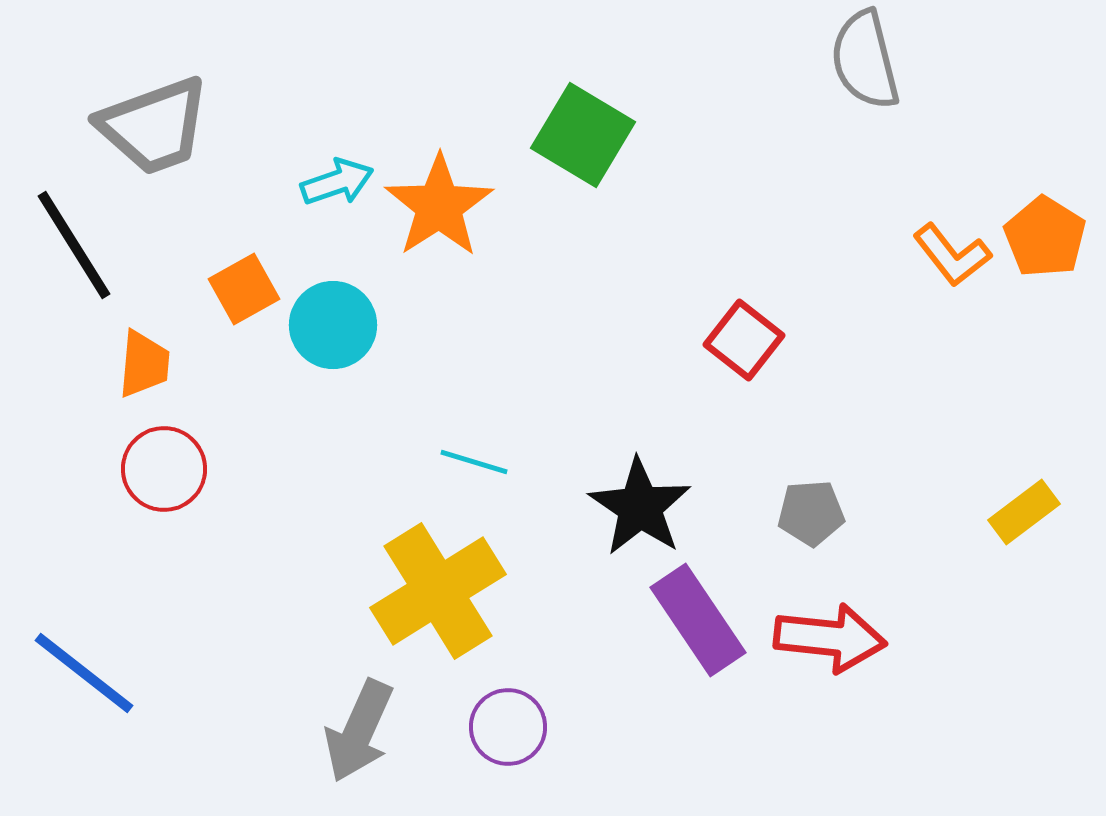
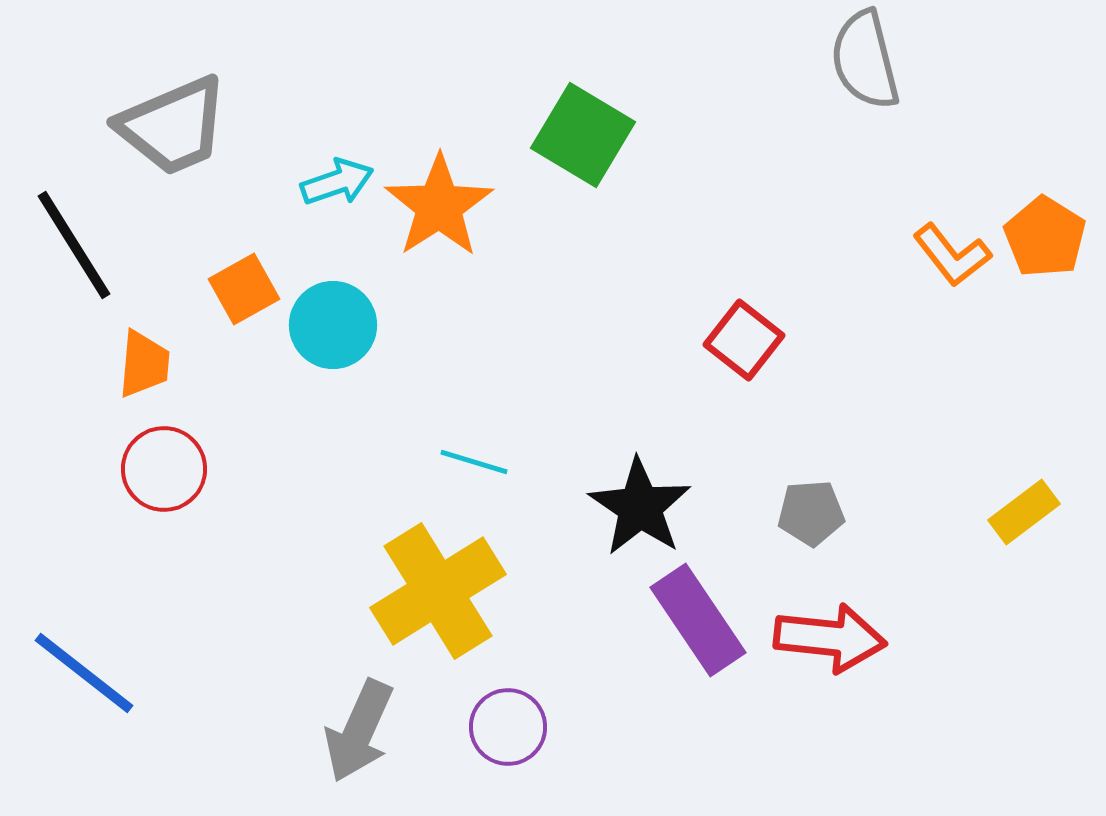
gray trapezoid: moved 19 px right; rotated 3 degrees counterclockwise
